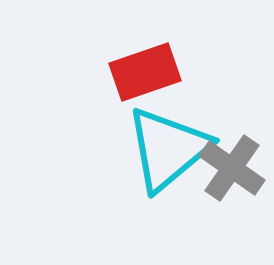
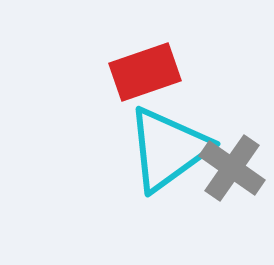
cyan triangle: rotated 4 degrees clockwise
